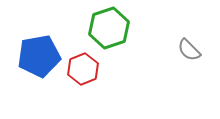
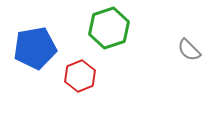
blue pentagon: moved 4 px left, 8 px up
red hexagon: moved 3 px left, 7 px down
